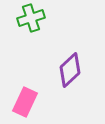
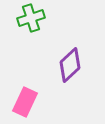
purple diamond: moved 5 px up
